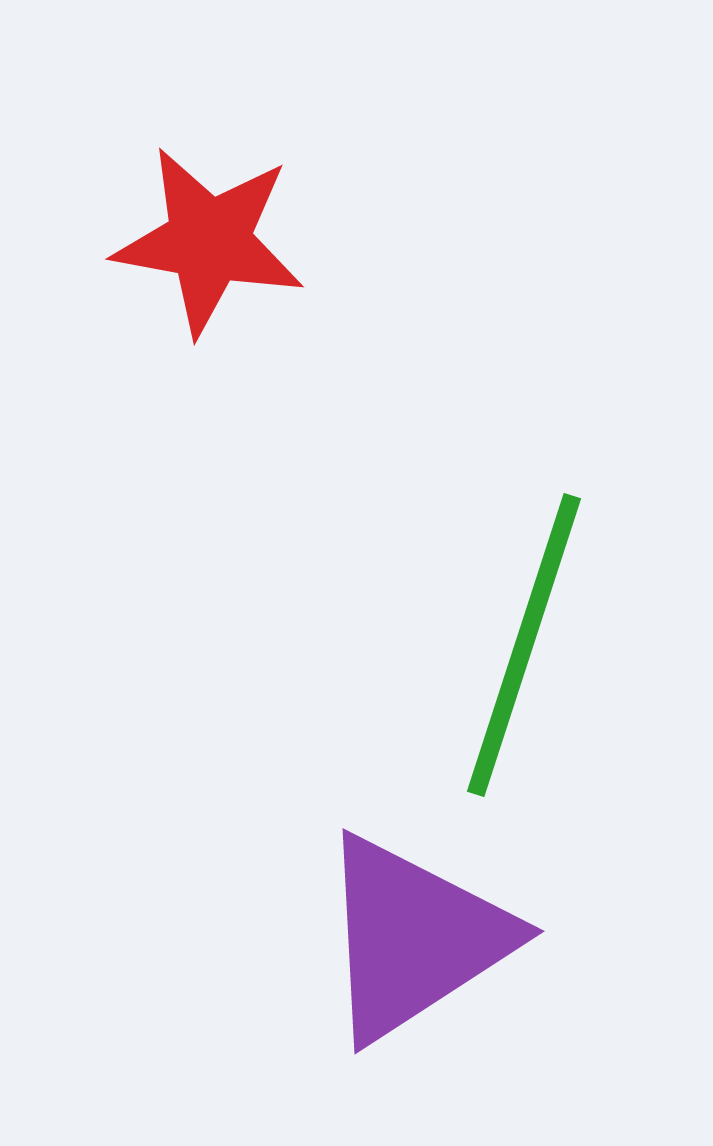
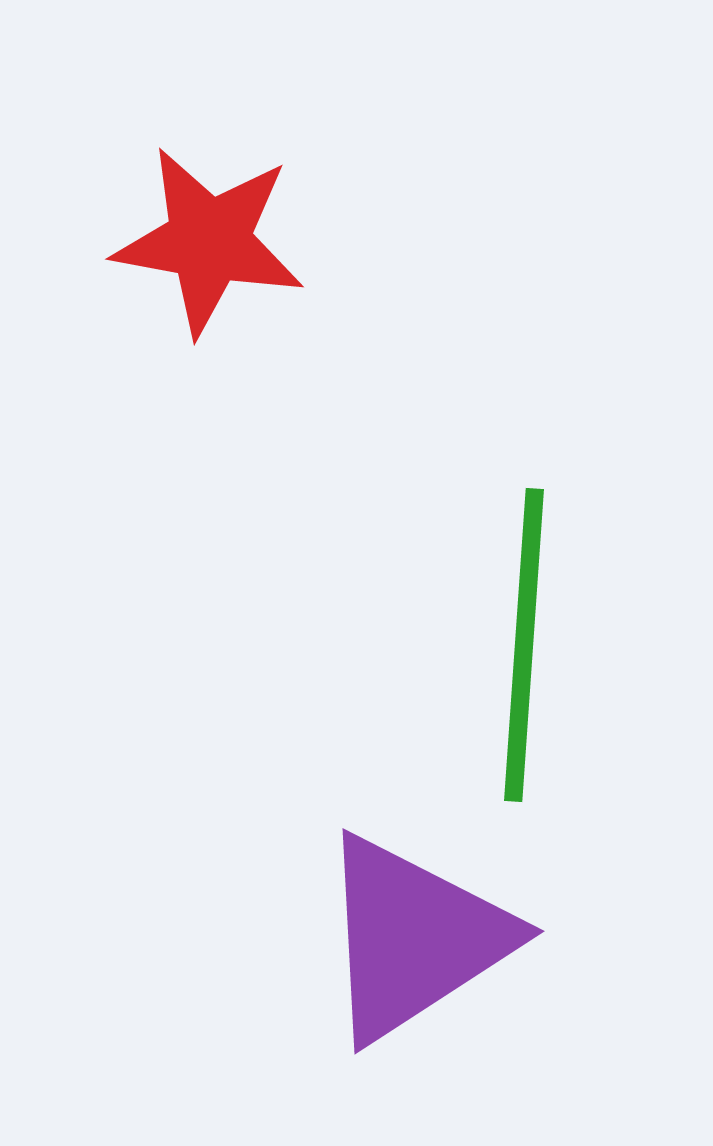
green line: rotated 14 degrees counterclockwise
